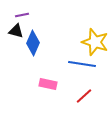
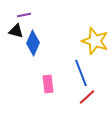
purple line: moved 2 px right
yellow star: moved 1 px up
blue line: moved 1 px left, 9 px down; rotated 60 degrees clockwise
pink rectangle: rotated 72 degrees clockwise
red line: moved 3 px right, 1 px down
